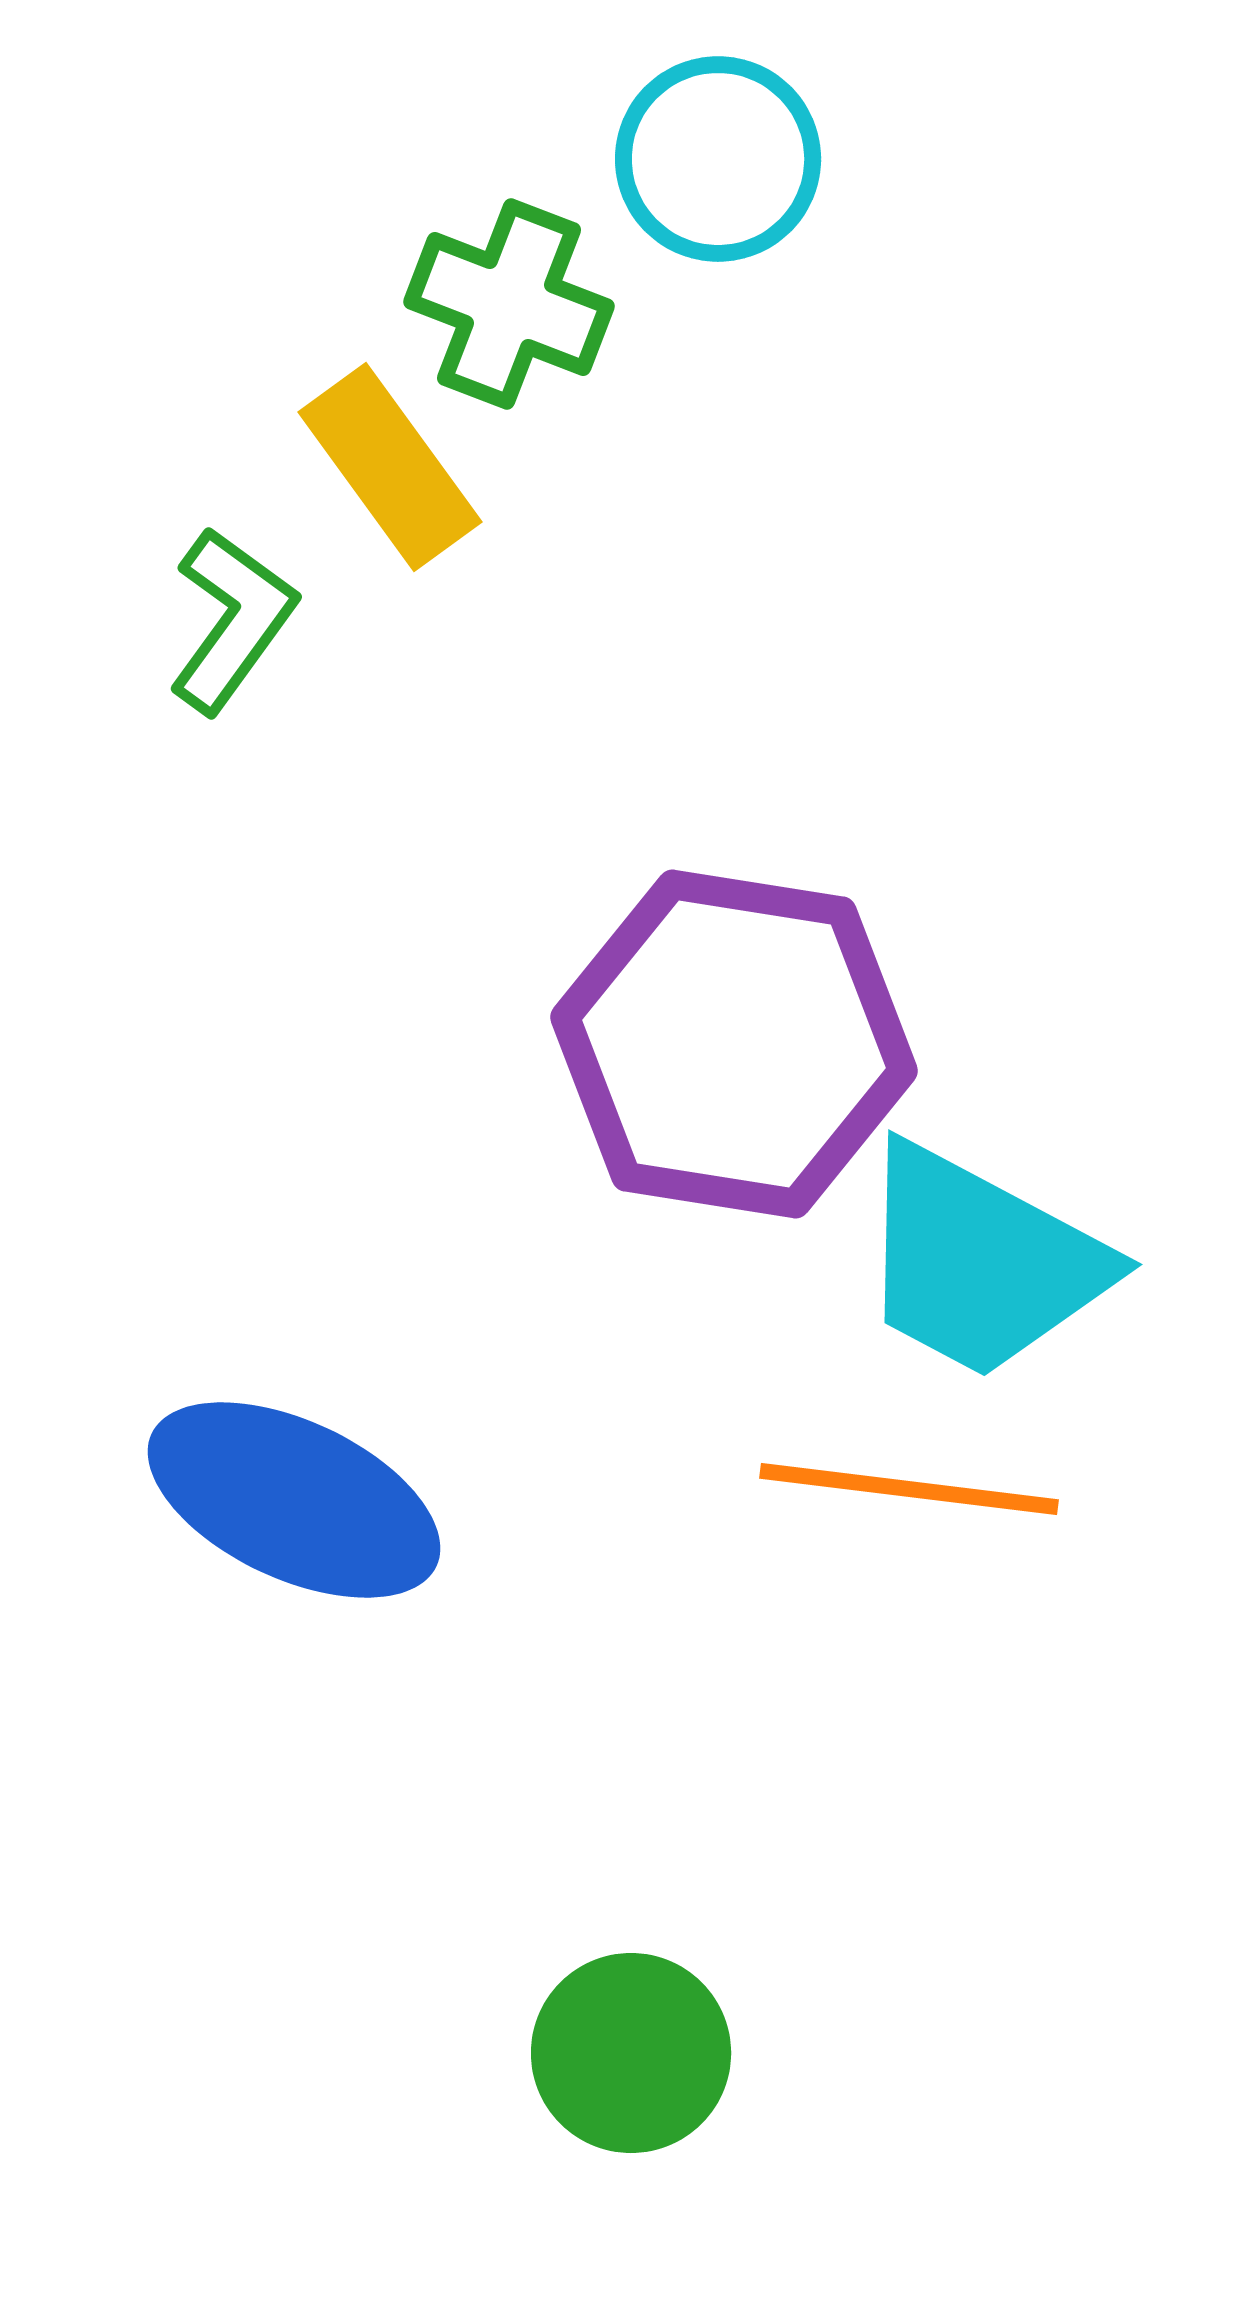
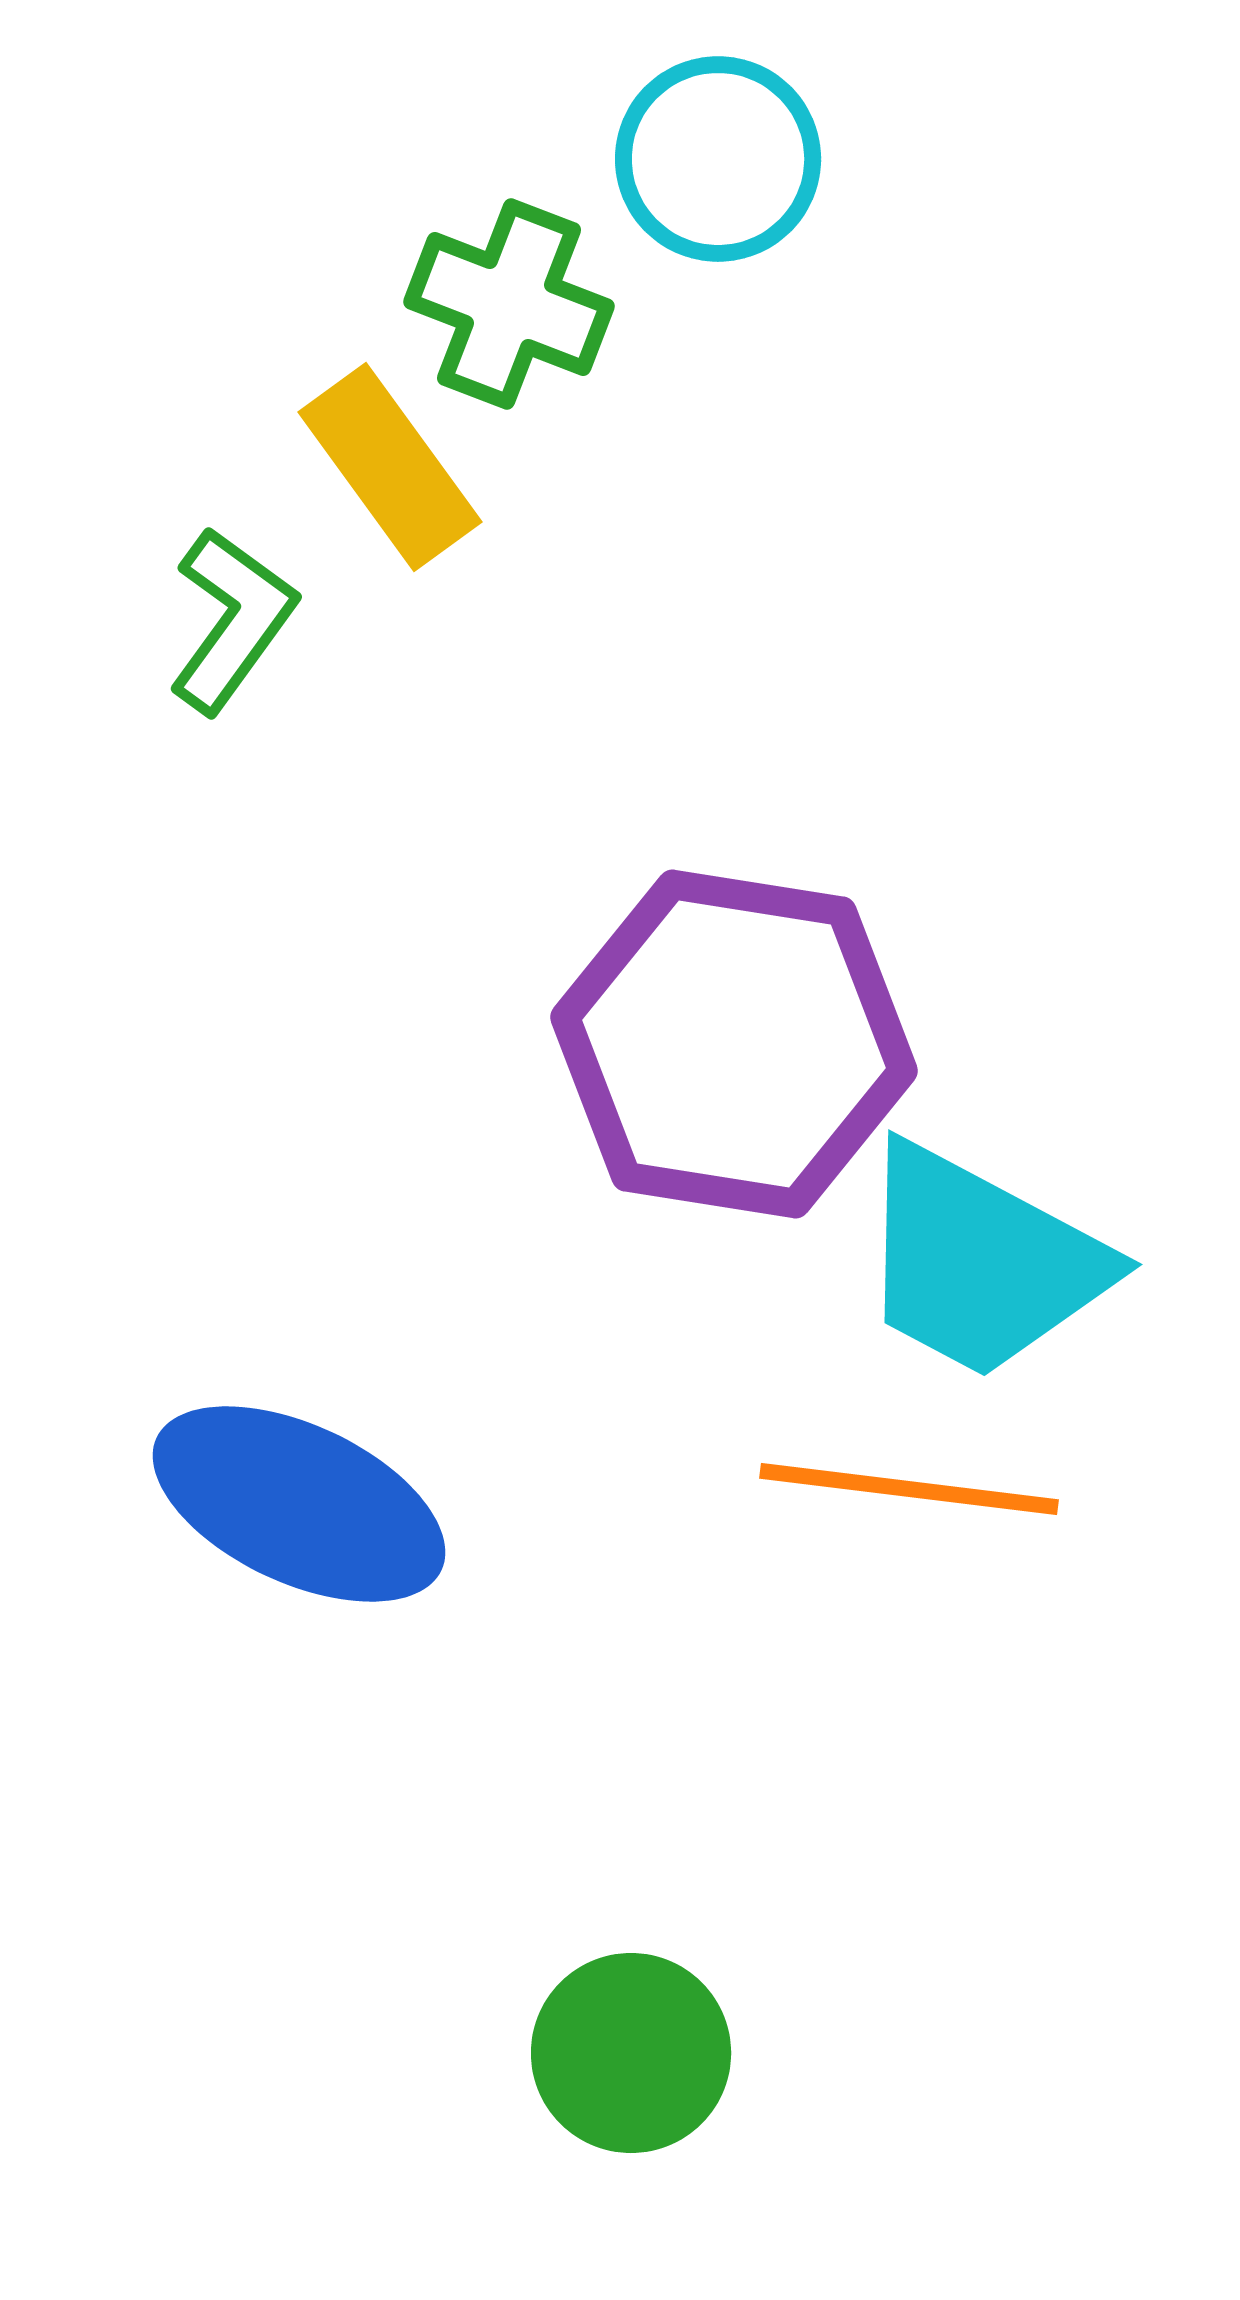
blue ellipse: moved 5 px right, 4 px down
